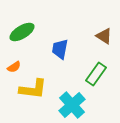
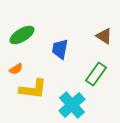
green ellipse: moved 3 px down
orange semicircle: moved 2 px right, 2 px down
